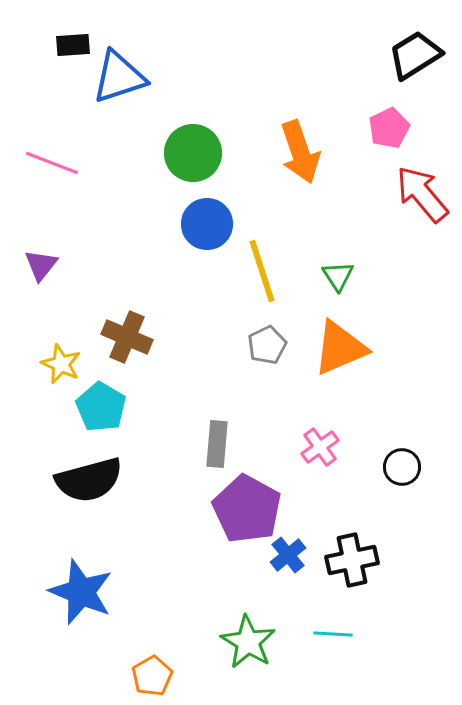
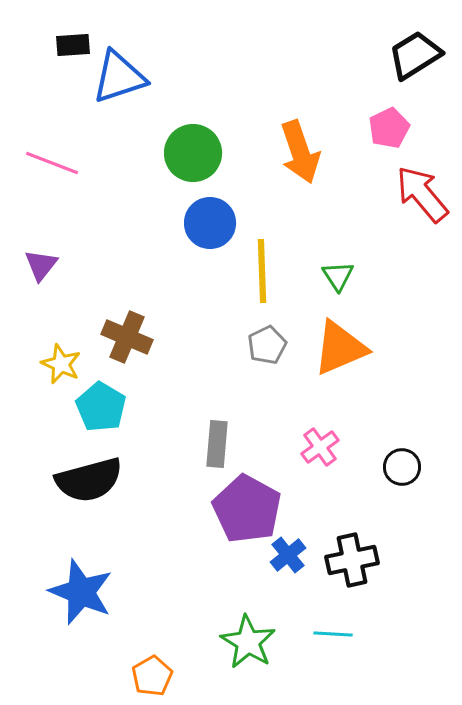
blue circle: moved 3 px right, 1 px up
yellow line: rotated 16 degrees clockwise
